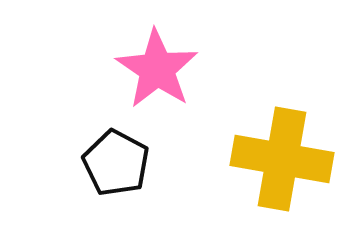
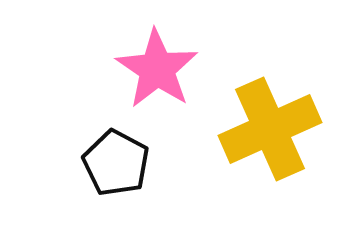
yellow cross: moved 12 px left, 30 px up; rotated 34 degrees counterclockwise
